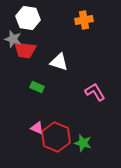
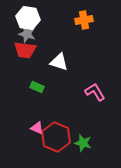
gray star: moved 14 px right, 5 px up
